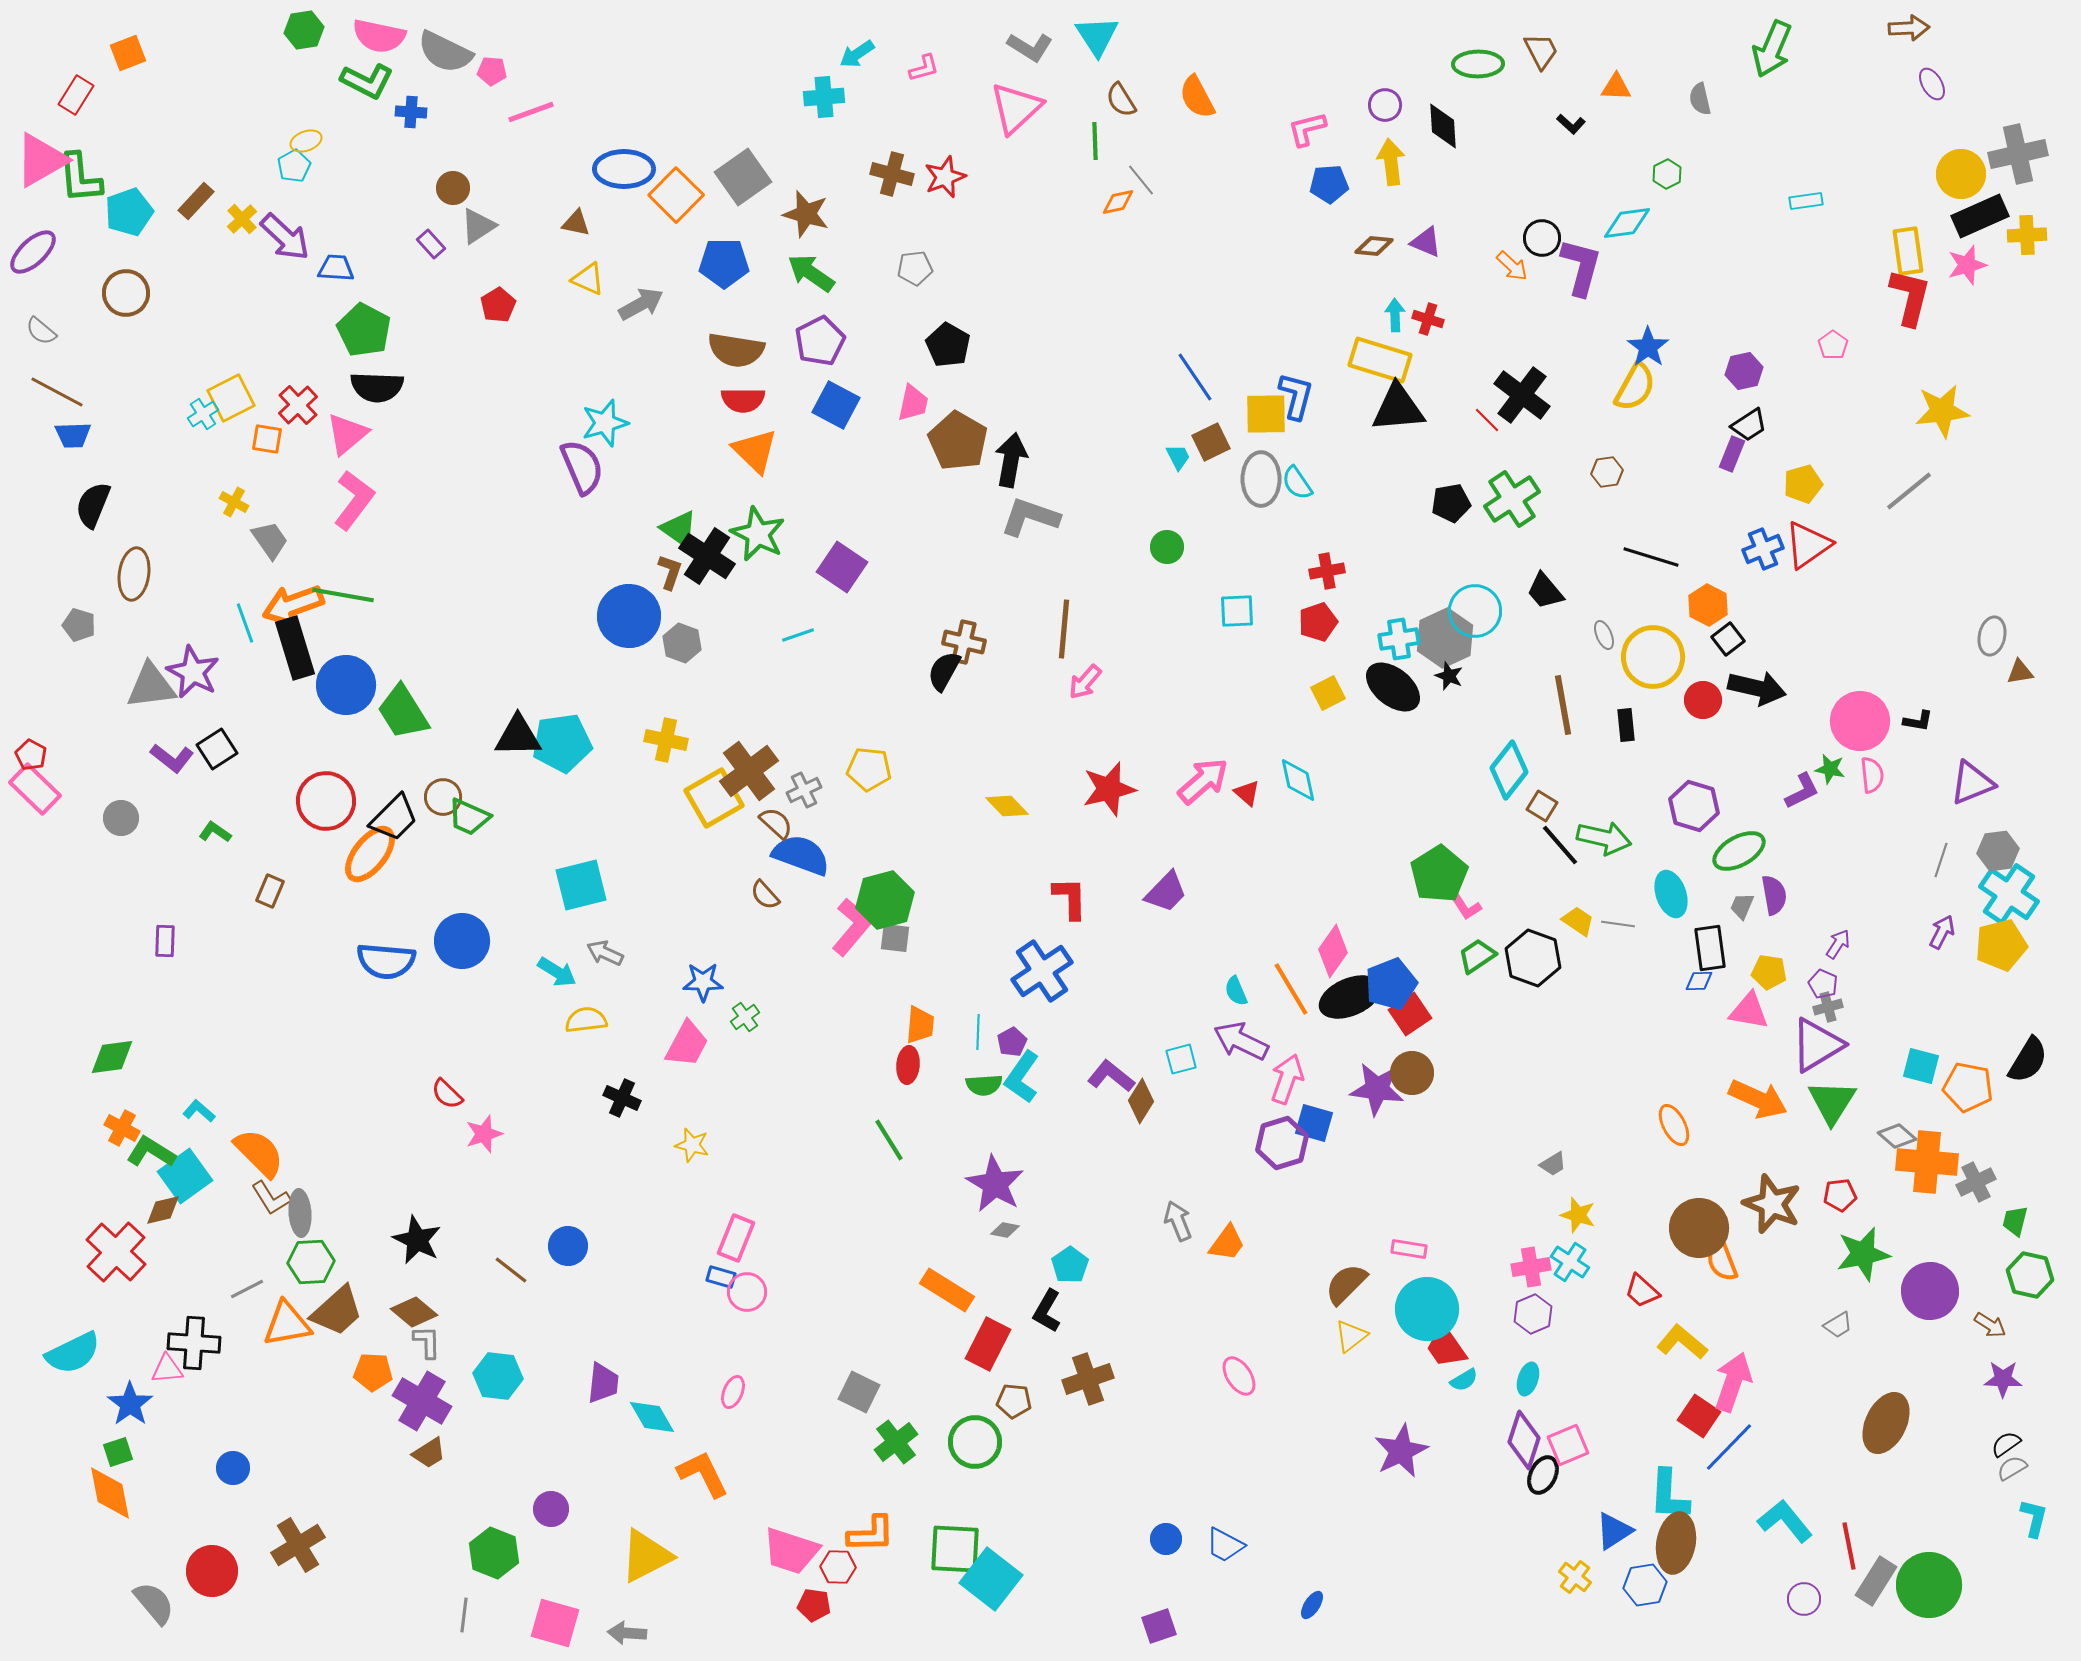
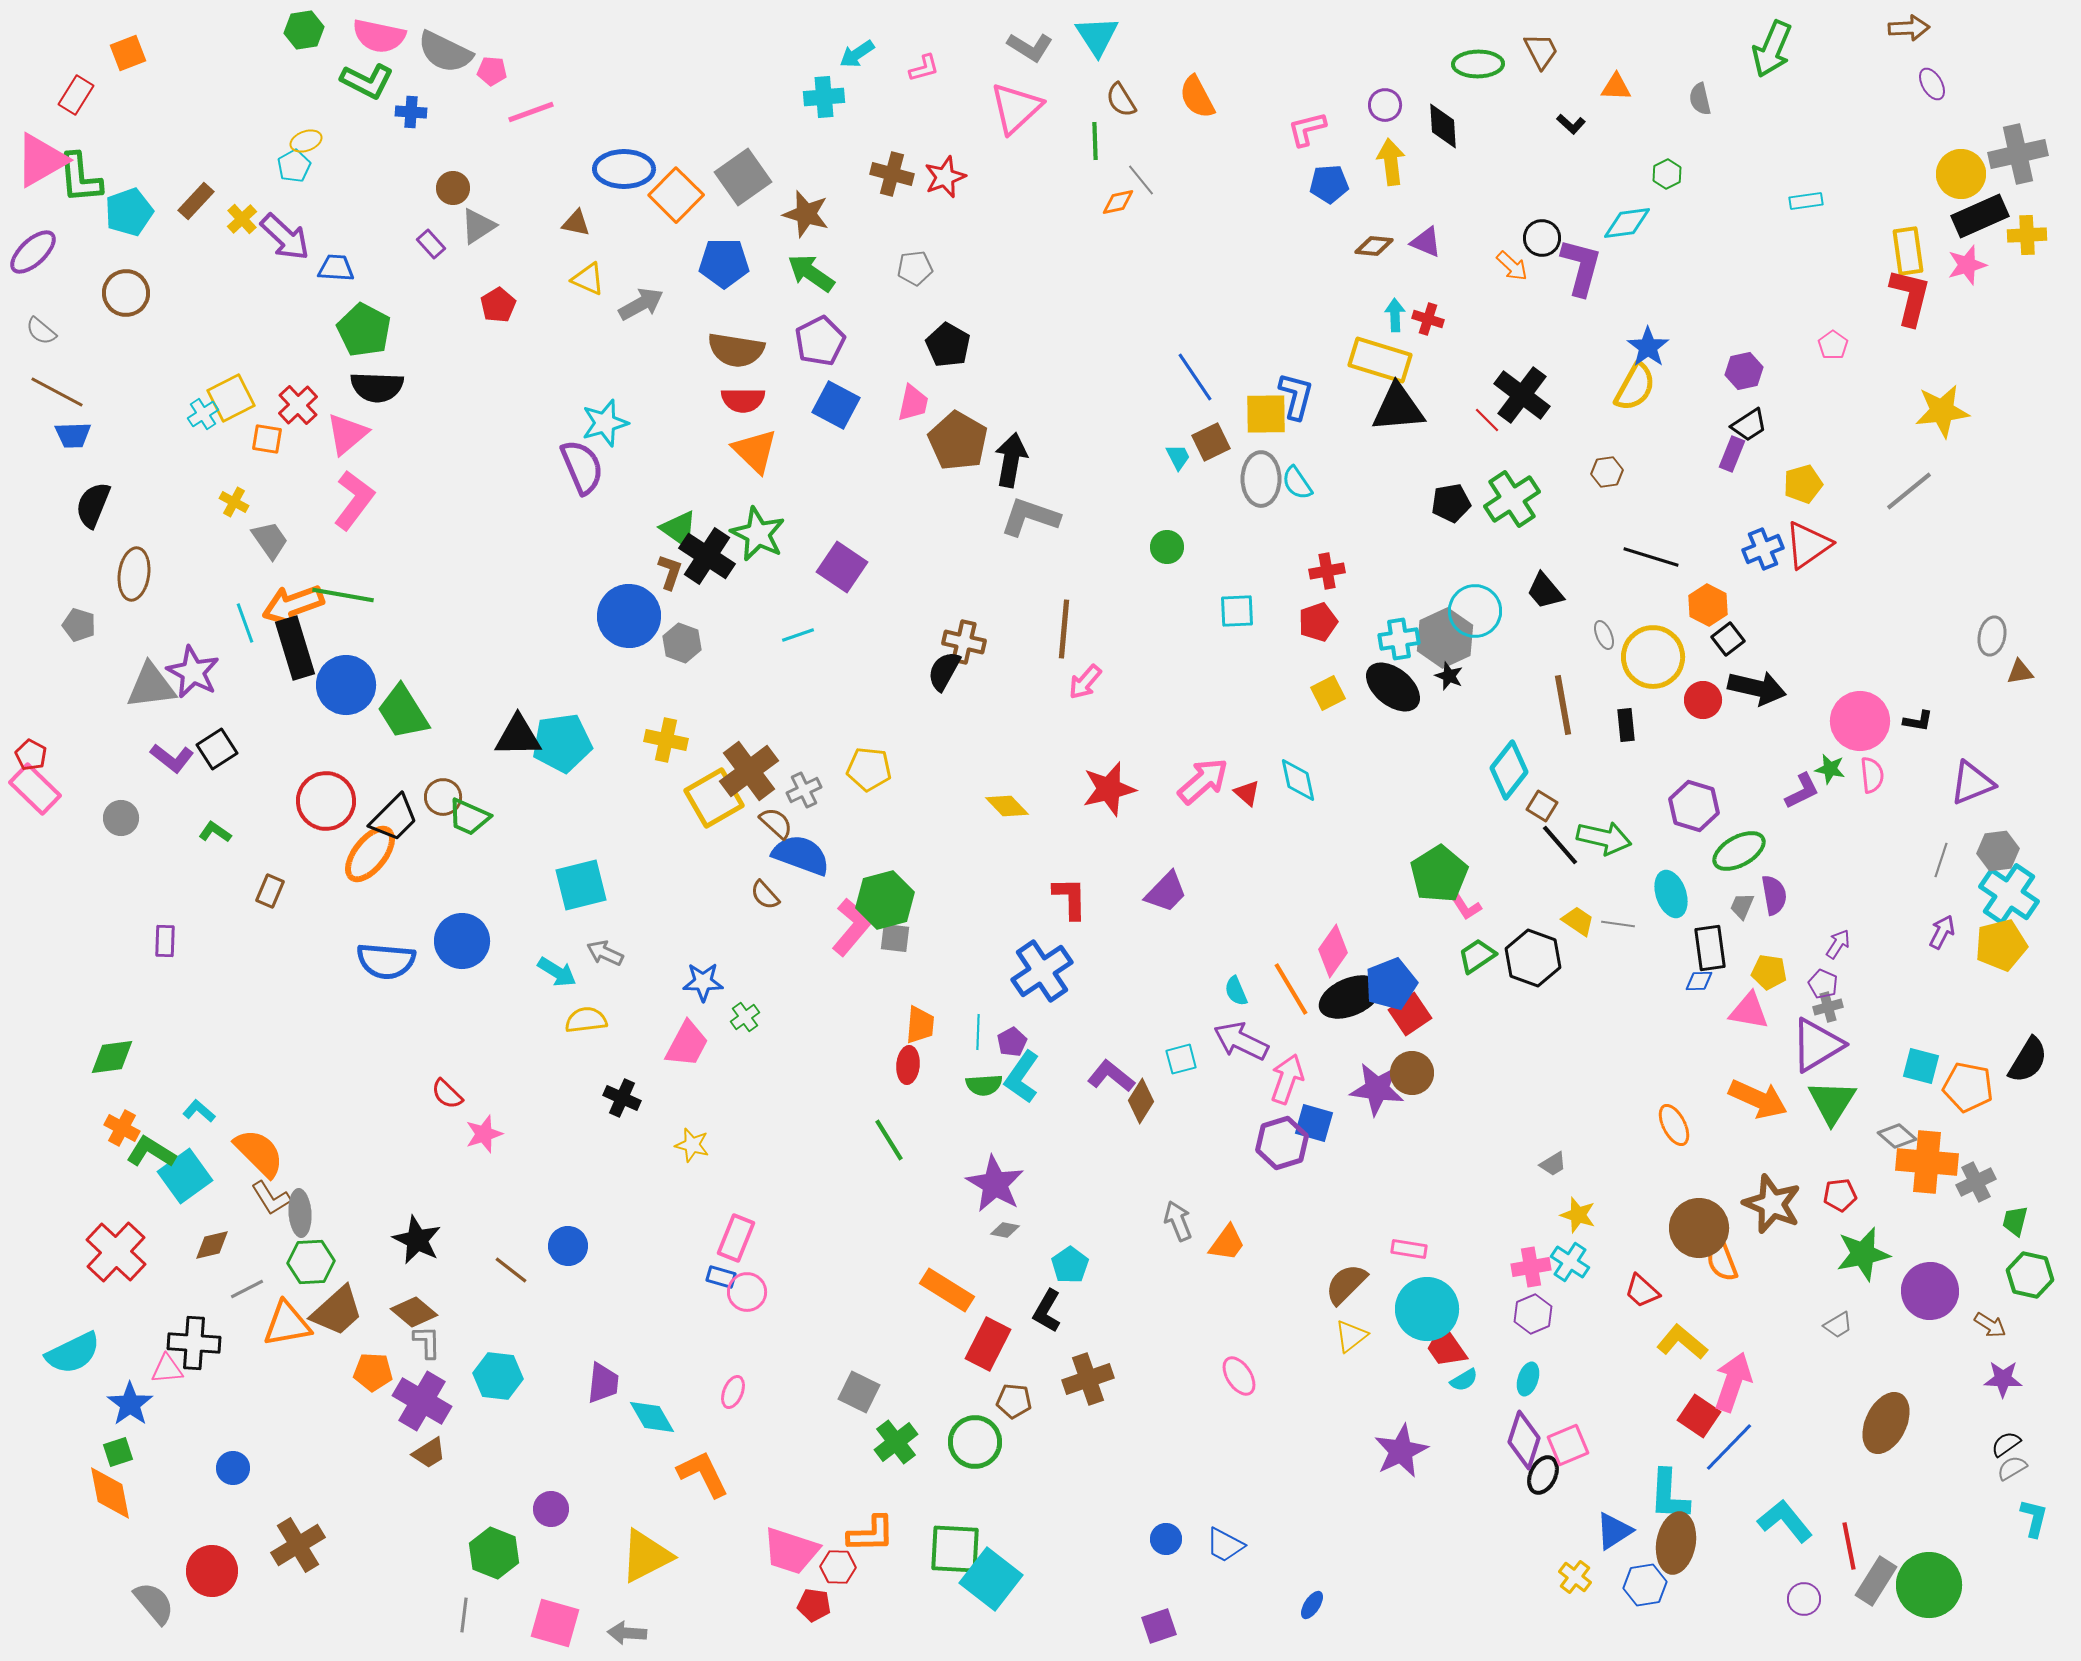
brown diamond at (163, 1210): moved 49 px right, 35 px down
